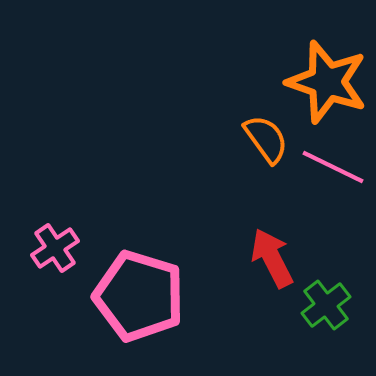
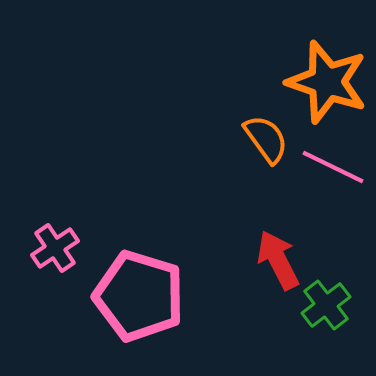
red arrow: moved 6 px right, 2 px down
